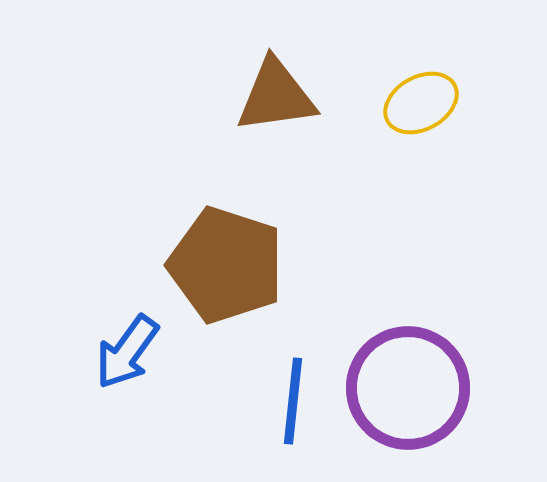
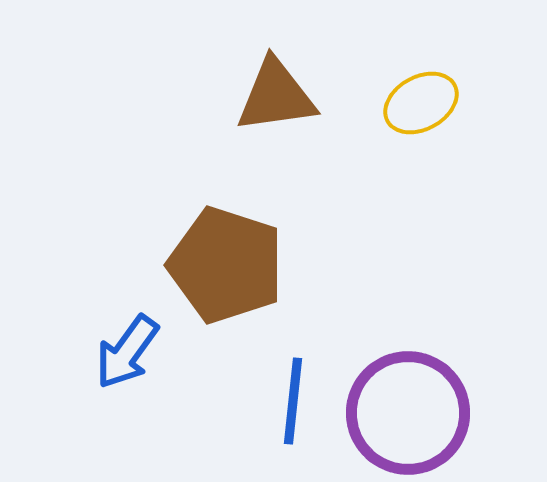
purple circle: moved 25 px down
